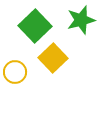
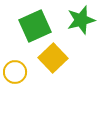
green square: rotated 20 degrees clockwise
